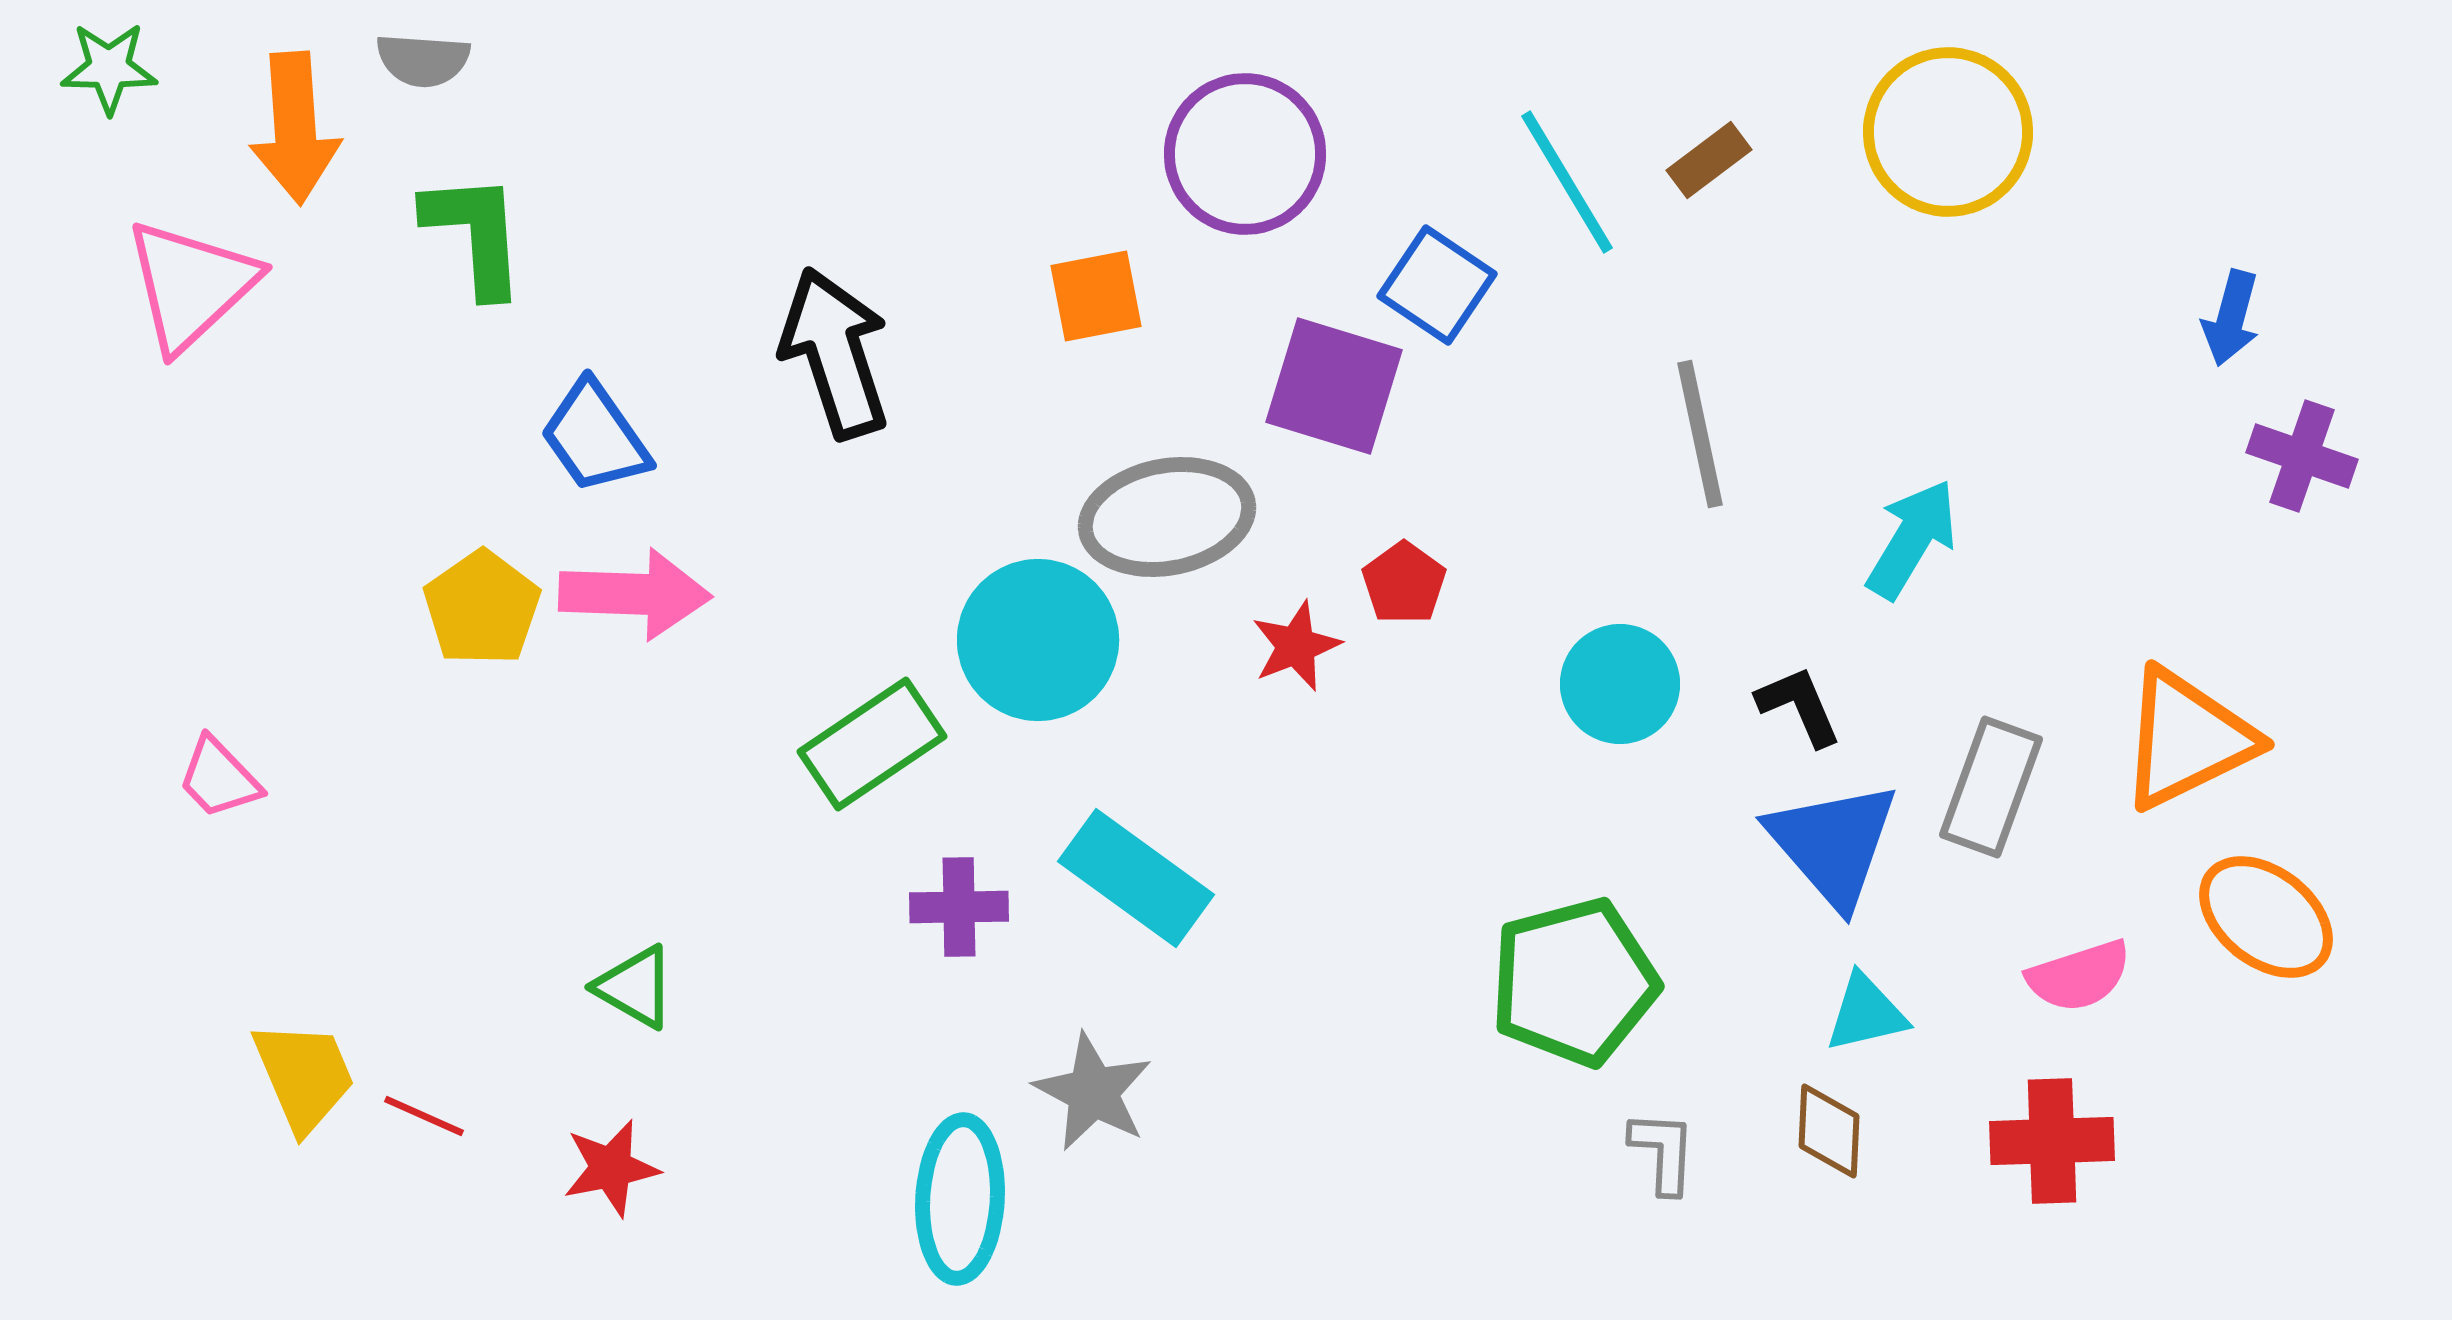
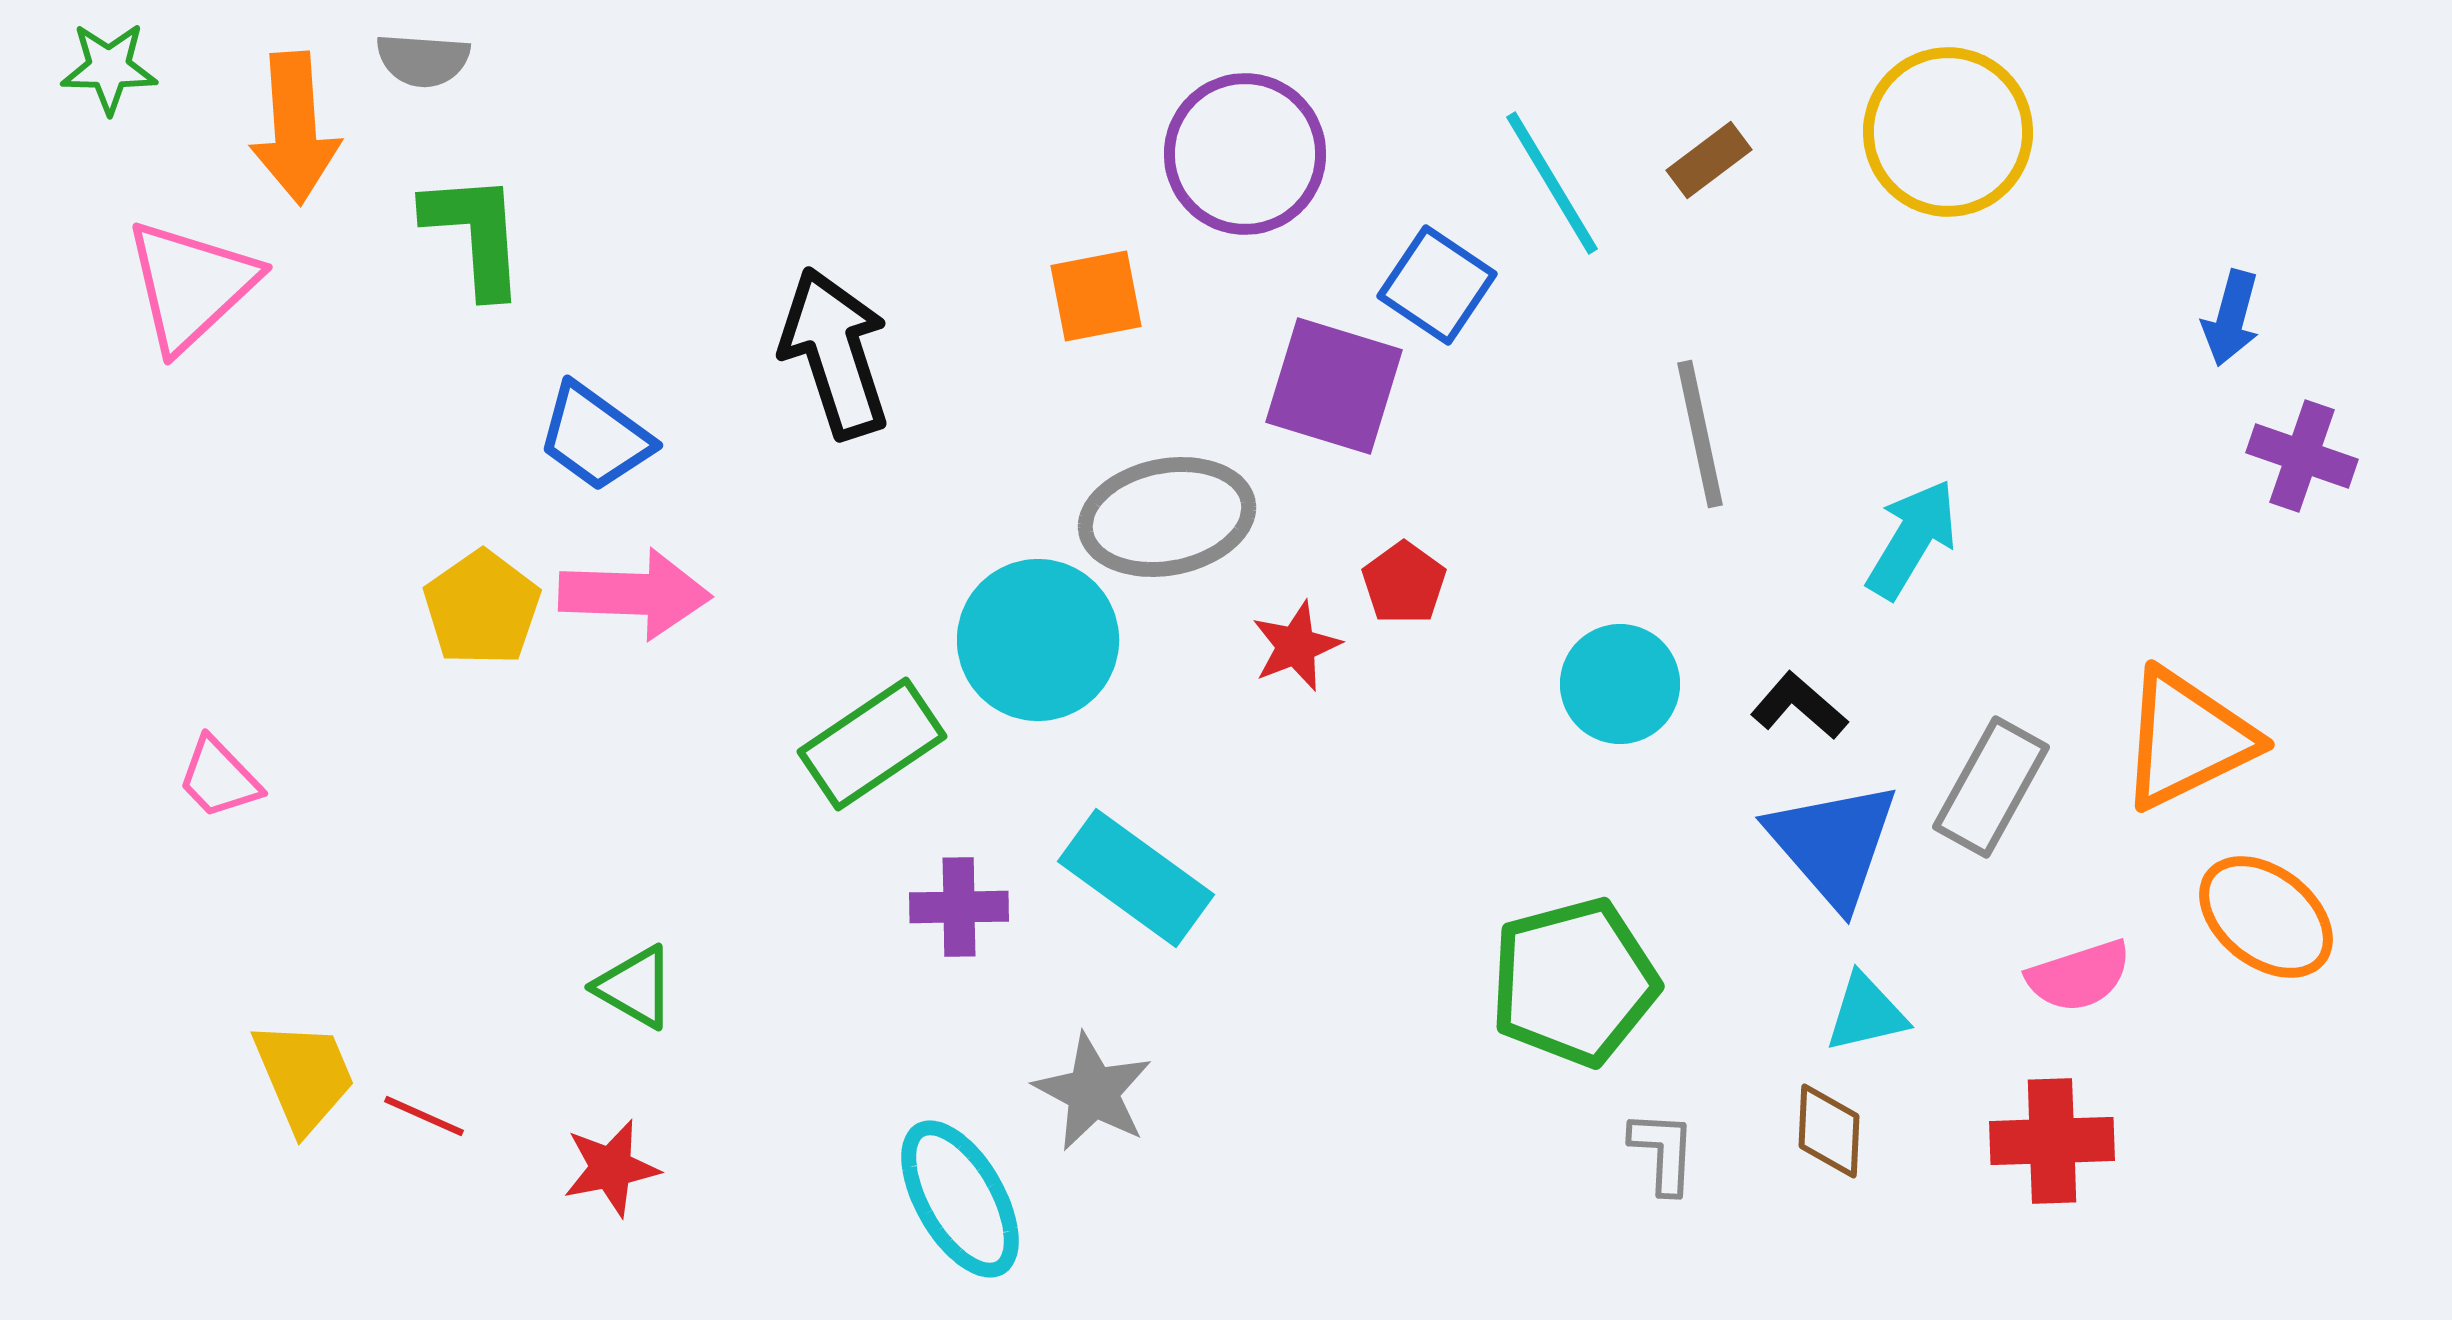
cyan line at (1567, 182): moved 15 px left, 1 px down
blue trapezoid at (595, 437): rotated 19 degrees counterclockwise
black L-shape at (1799, 706): rotated 26 degrees counterclockwise
gray rectangle at (1991, 787): rotated 9 degrees clockwise
cyan ellipse at (960, 1199): rotated 33 degrees counterclockwise
